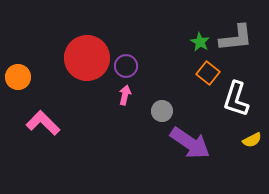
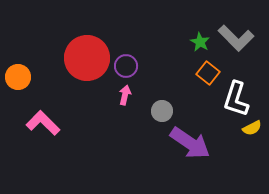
gray L-shape: rotated 51 degrees clockwise
yellow semicircle: moved 12 px up
